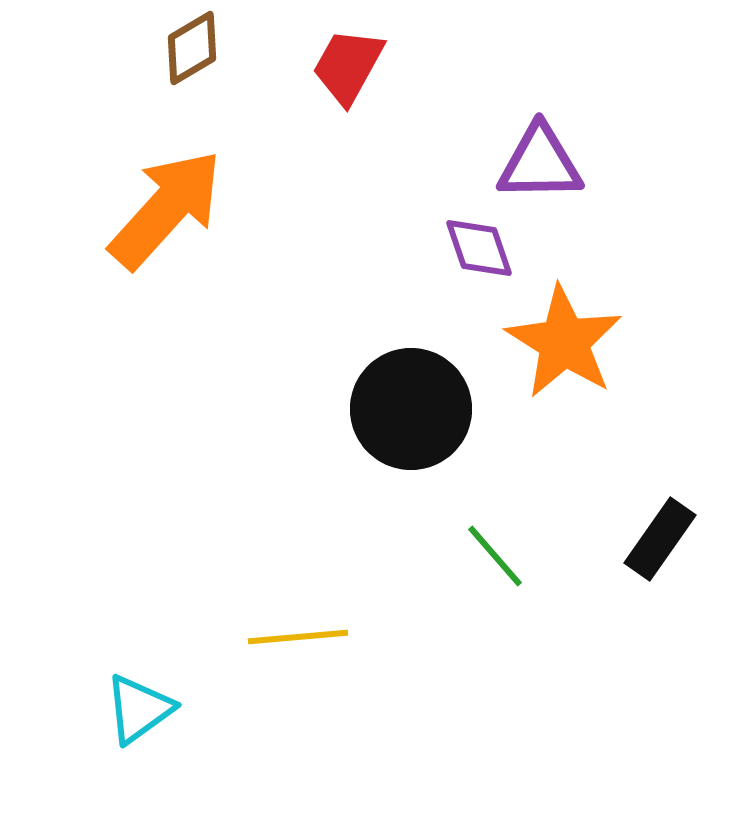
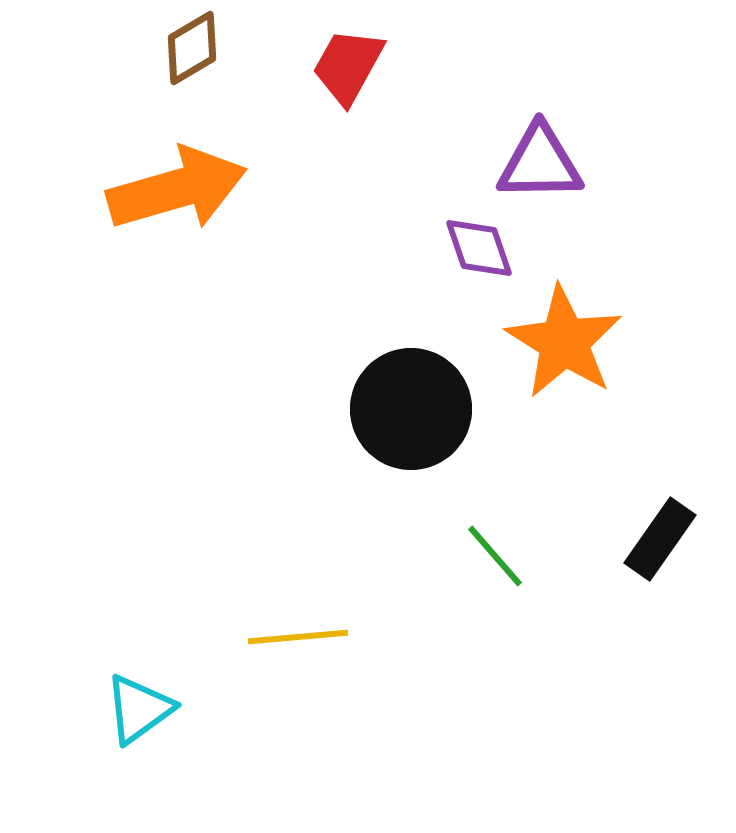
orange arrow: moved 11 px right, 20 px up; rotated 32 degrees clockwise
